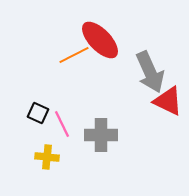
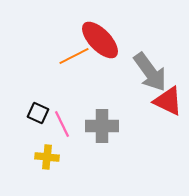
orange line: moved 1 px down
gray arrow: rotated 12 degrees counterclockwise
gray cross: moved 1 px right, 9 px up
